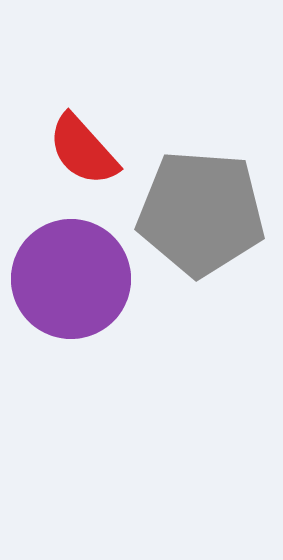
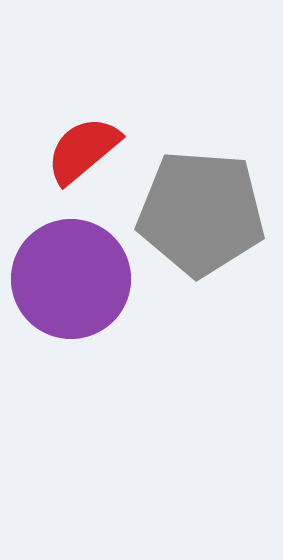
red semicircle: rotated 92 degrees clockwise
